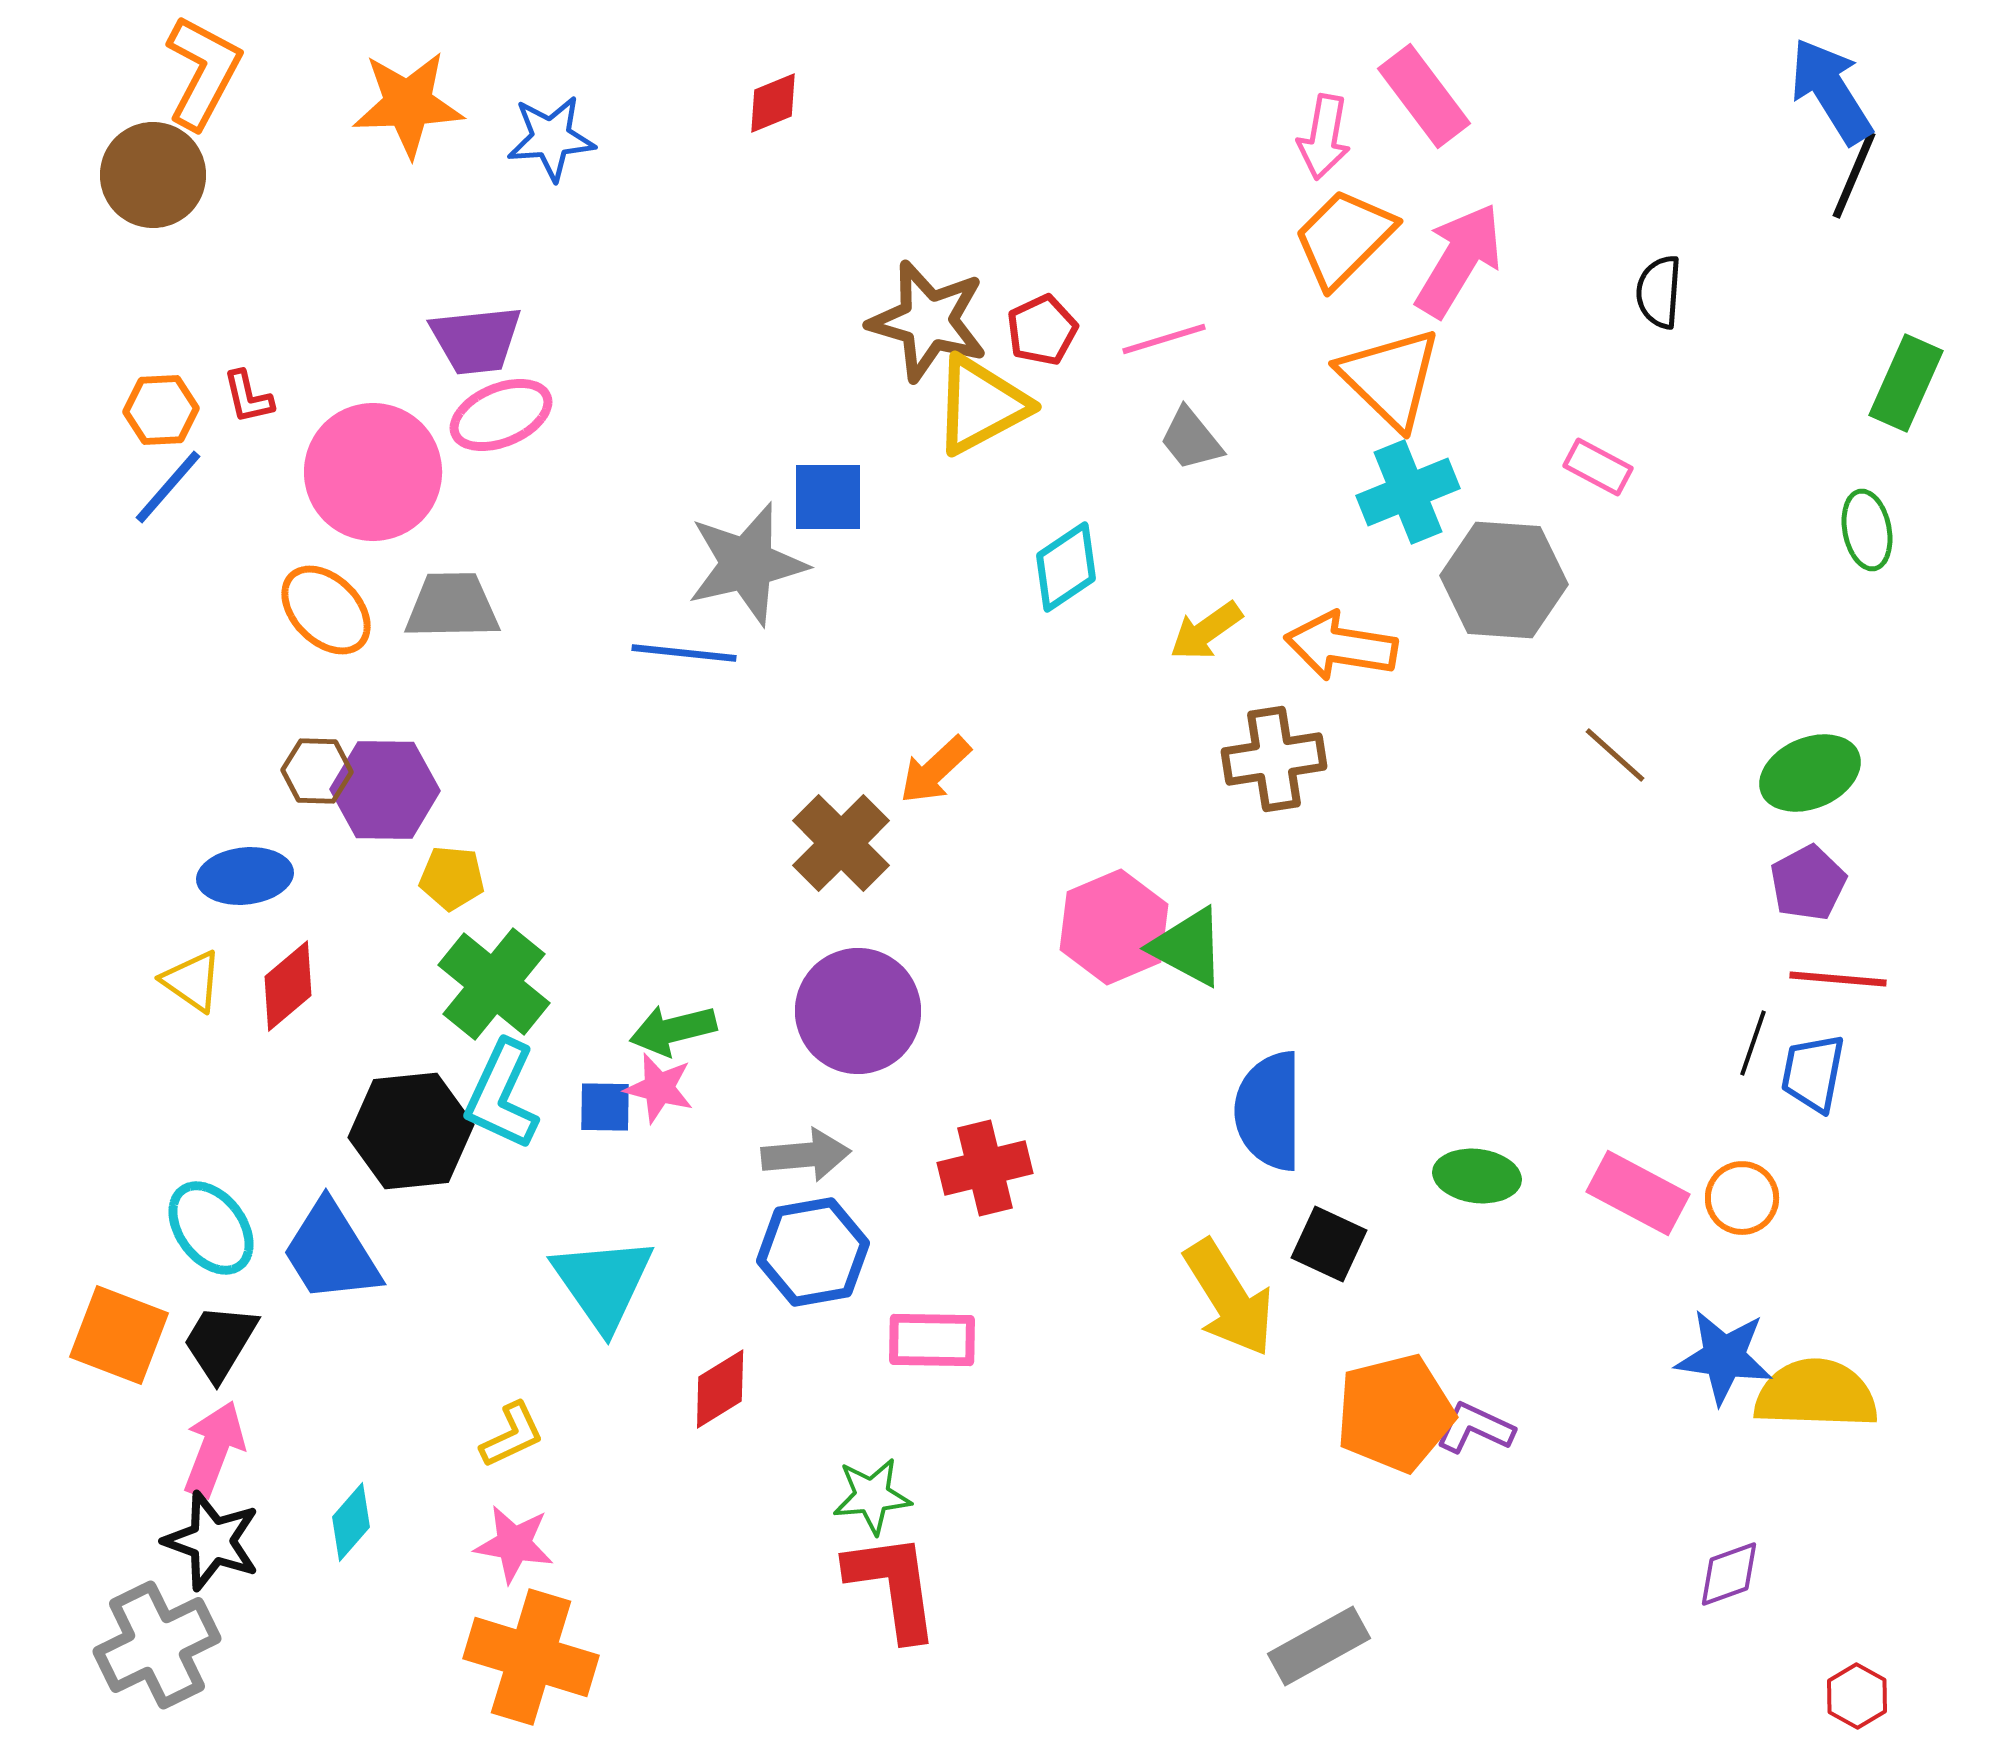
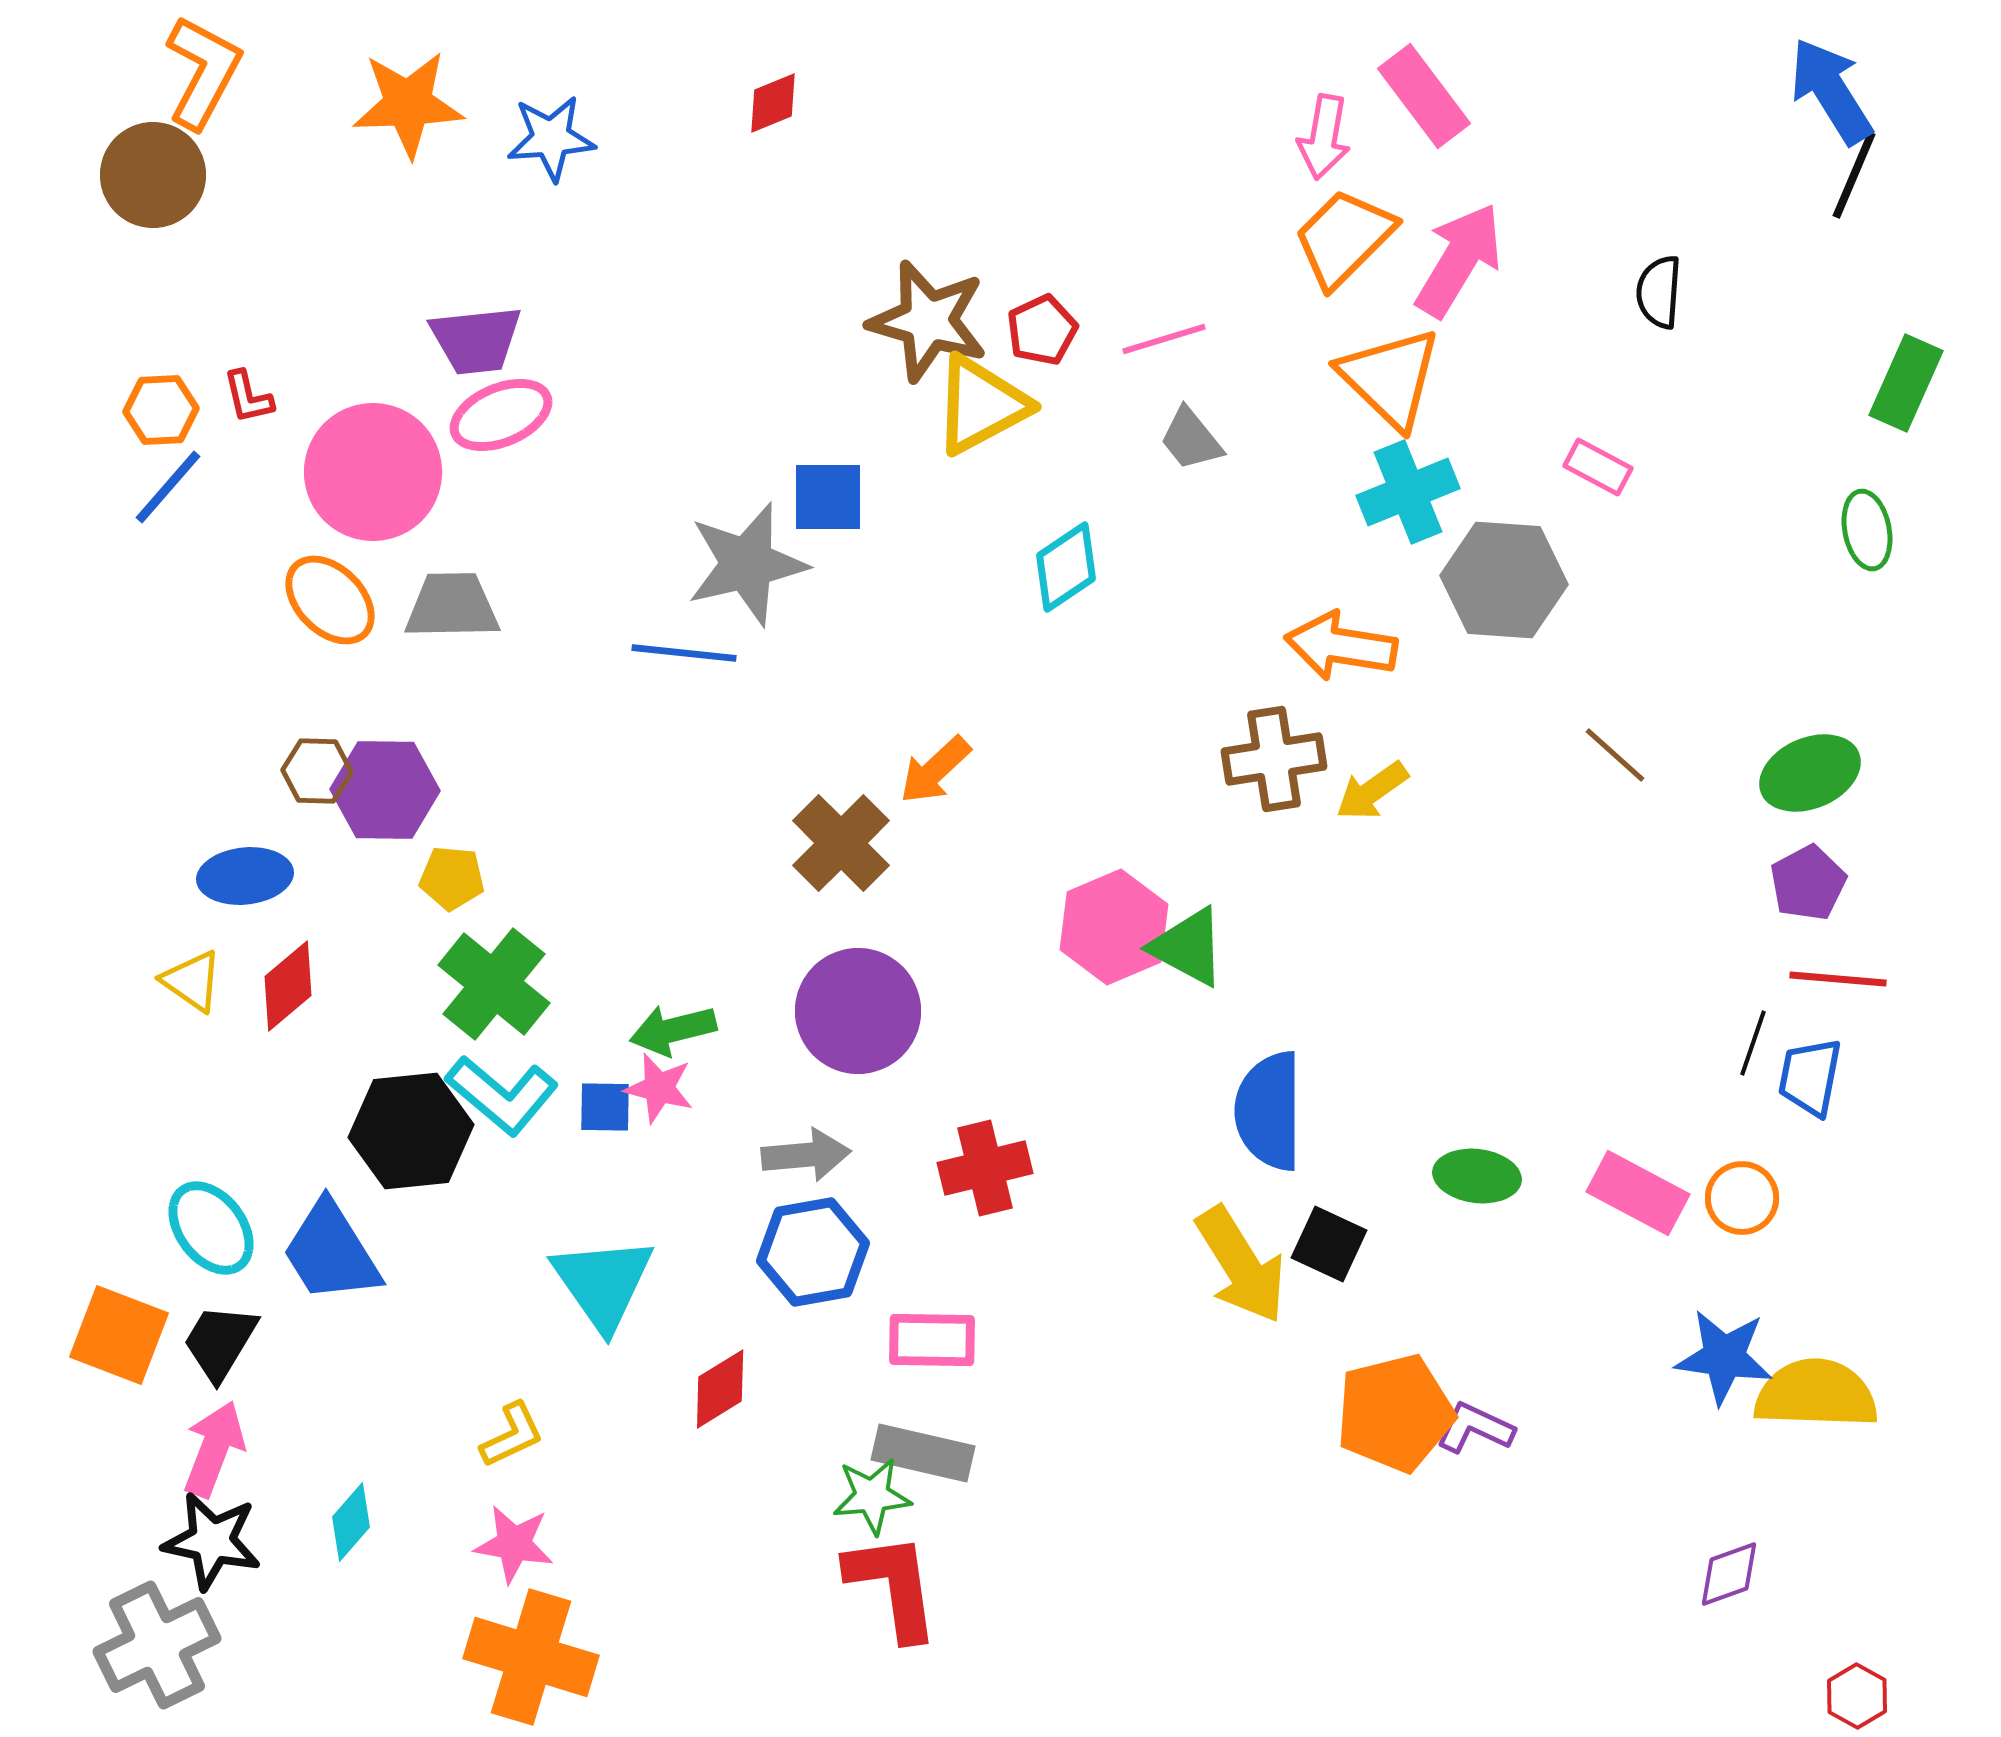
orange ellipse at (326, 610): moved 4 px right, 10 px up
yellow arrow at (1206, 631): moved 166 px right, 160 px down
blue trapezoid at (1813, 1073): moved 3 px left, 4 px down
cyan L-shape at (502, 1095): rotated 75 degrees counterclockwise
yellow arrow at (1229, 1298): moved 12 px right, 33 px up
black star at (212, 1541): rotated 8 degrees counterclockwise
gray rectangle at (1319, 1646): moved 396 px left, 193 px up; rotated 42 degrees clockwise
